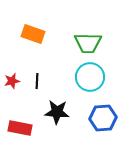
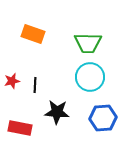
black line: moved 2 px left, 4 px down
